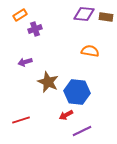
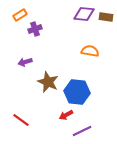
red line: rotated 54 degrees clockwise
